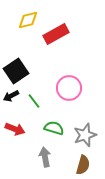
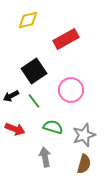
red rectangle: moved 10 px right, 5 px down
black square: moved 18 px right
pink circle: moved 2 px right, 2 px down
green semicircle: moved 1 px left, 1 px up
gray star: moved 1 px left
brown semicircle: moved 1 px right, 1 px up
